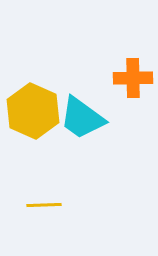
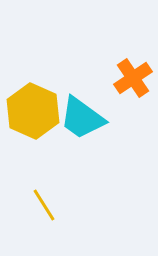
orange cross: rotated 33 degrees counterclockwise
yellow line: rotated 60 degrees clockwise
